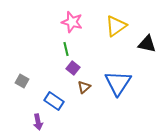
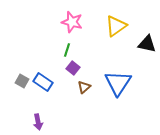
green line: moved 1 px right, 1 px down; rotated 32 degrees clockwise
blue rectangle: moved 11 px left, 19 px up
